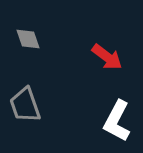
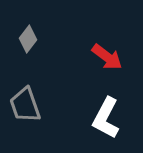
gray diamond: rotated 56 degrees clockwise
white L-shape: moved 11 px left, 3 px up
